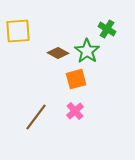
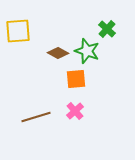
green cross: rotated 12 degrees clockwise
green star: rotated 15 degrees counterclockwise
orange square: rotated 10 degrees clockwise
brown line: rotated 36 degrees clockwise
